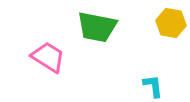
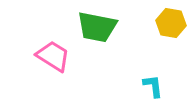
pink trapezoid: moved 5 px right, 1 px up
